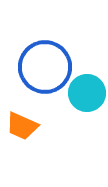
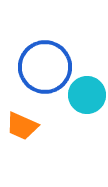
cyan circle: moved 2 px down
